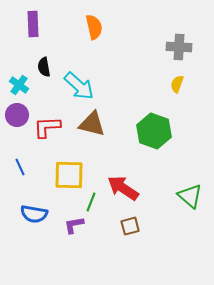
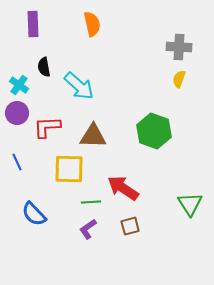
orange semicircle: moved 2 px left, 3 px up
yellow semicircle: moved 2 px right, 5 px up
purple circle: moved 2 px up
brown triangle: moved 1 px right, 12 px down; rotated 12 degrees counterclockwise
blue line: moved 3 px left, 5 px up
yellow square: moved 6 px up
green triangle: moved 8 px down; rotated 16 degrees clockwise
green line: rotated 66 degrees clockwise
blue semicircle: rotated 36 degrees clockwise
purple L-shape: moved 14 px right, 4 px down; rotated 25 degrees counterclockwise
